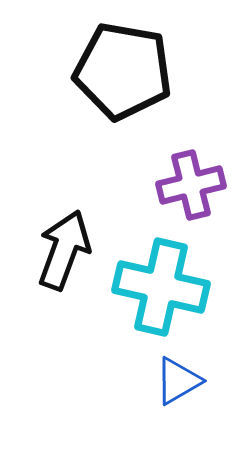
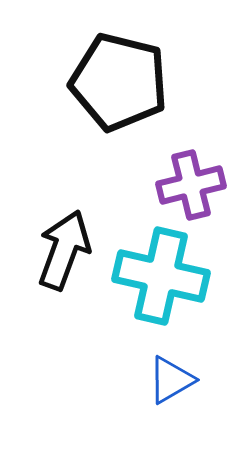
black pentagon: moved 4 px left, 11 px down; rotated 4 degrees clockwise
cyan cross: moved 11 px up
blue triangle: moved 7 px left, 1 px up
